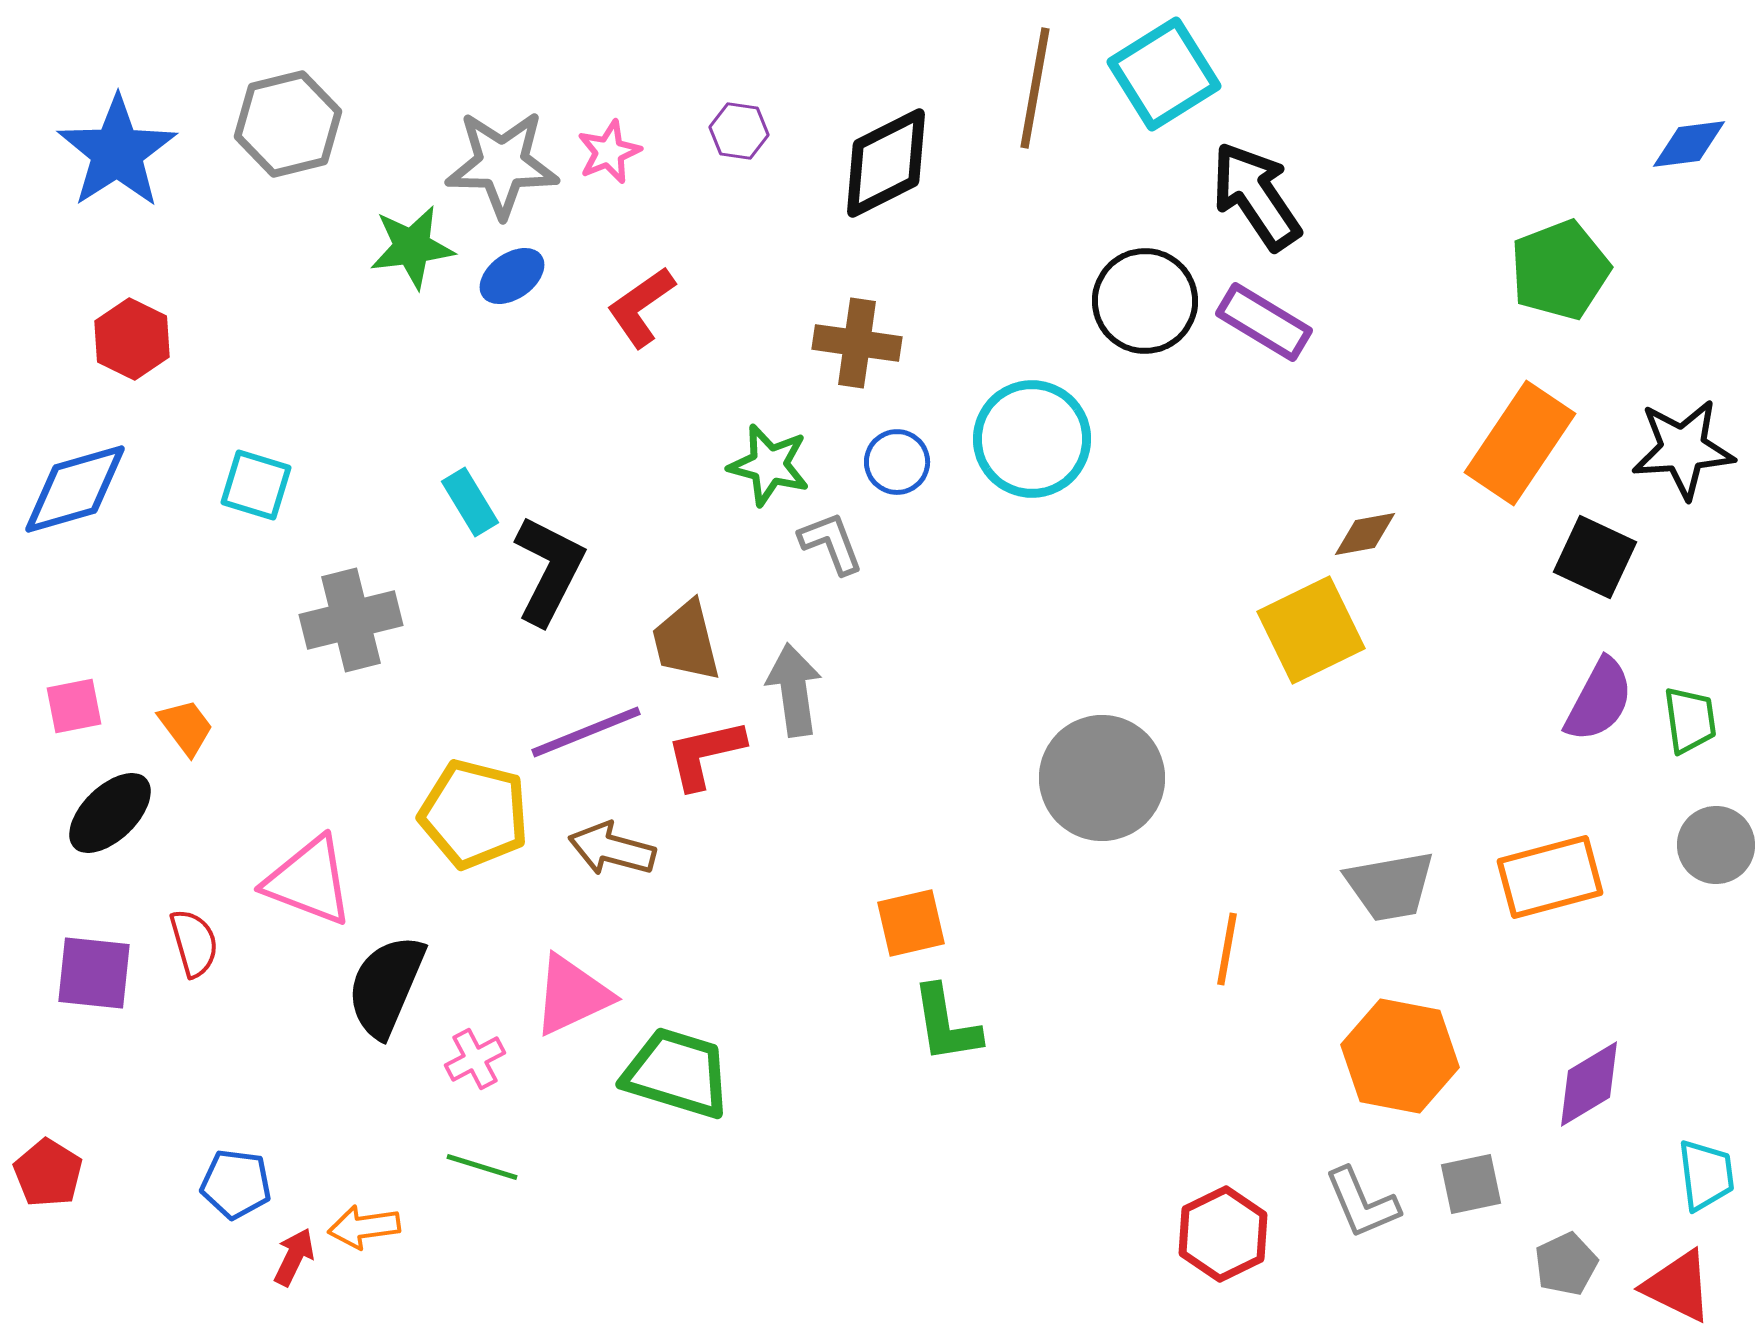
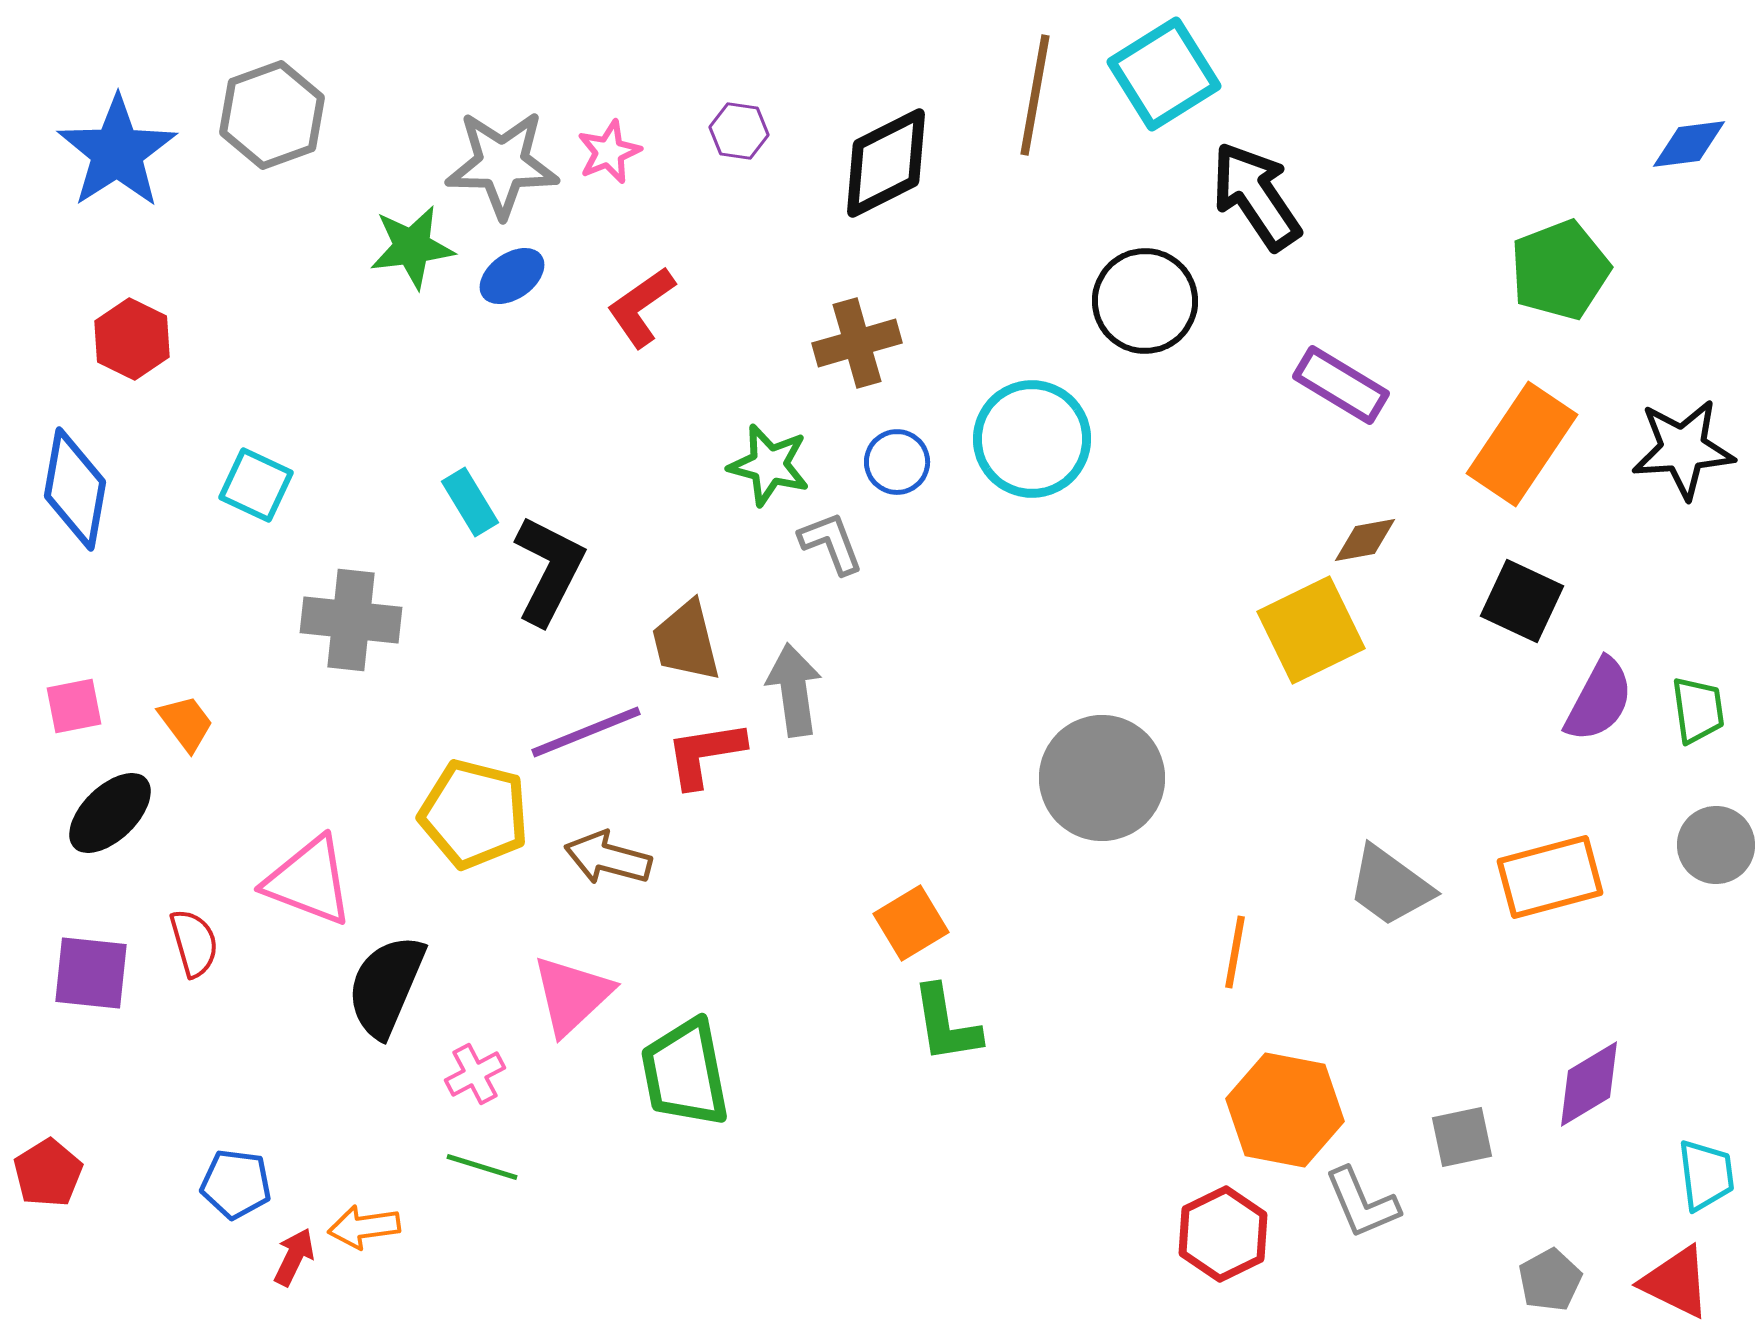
brown line at (1035, 88): moved 7 px down
gray hexagon at (288, 124): moved 16 px left, 9 px up; rotated 6 degrees counterclockwise
purple rectangle at (1264, 322): moved 77 px right, 63 px down
brown cross at (857, 343): rotated 24 degrees counterclockwise
orange rectangle at (1520, 443): moved 2 px right, 1 px down
cyan square at (256, 485): rotated 8 degrees clockwise
blue diamond at (75, 489): rotated 64 degrees counterclockwise
brown diamond at (1365, 534): moved 6 px down
black square at (1595, 557): moved 73 px left, 44 px down
gray cross at (351, 620): rotated 20 degrees clockwise
green trapezoid at (1690, 720): moved 8 px right, 10 px up
orange trapezoid at (186, 727): moved 4 px up
red L-shape at (705, 754): rotated 4 degrees clockwise
brown arrow at (612, 849): moved 4 px left, 9 px down
gray trapezoid at (1390, 886): rotated 46 degrees clockwise
orange square at (911, 923): rotated 18 degrees counterclockwise
orange line at (1227, 949): moved 8 px right, 3 px down
purple square at (94, 973): moved 3 px left
pink triangle at (572, 995): rotated 18 degrees counterclockwise
orange hexagon at (1400, 1056): moved 115 px left, 54 px down
pink cross at (475, 1059): moved 15 px down
green trapezoid at (677, 1073): moved 8 px right; rotated 118 degrees counterclockwise
red pentagon at (48, 1173): rotated 8 degrees clockwise
gray square at (1471, 1184): moved 9 px left, 47 px up
gray pentagon at (1566, 1264): moved 16 px left, 16 px down; rotated 4 degrees counterclockwise
red triangle at (1678, 1286): moved 2 px left, 4 px up
